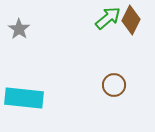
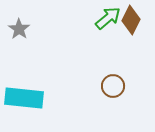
brown circle: moved 1 px left, 1 px down
